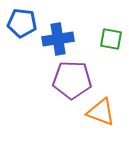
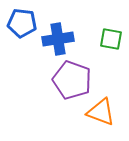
purple pentagon: rotated 18 degrees clockwise
